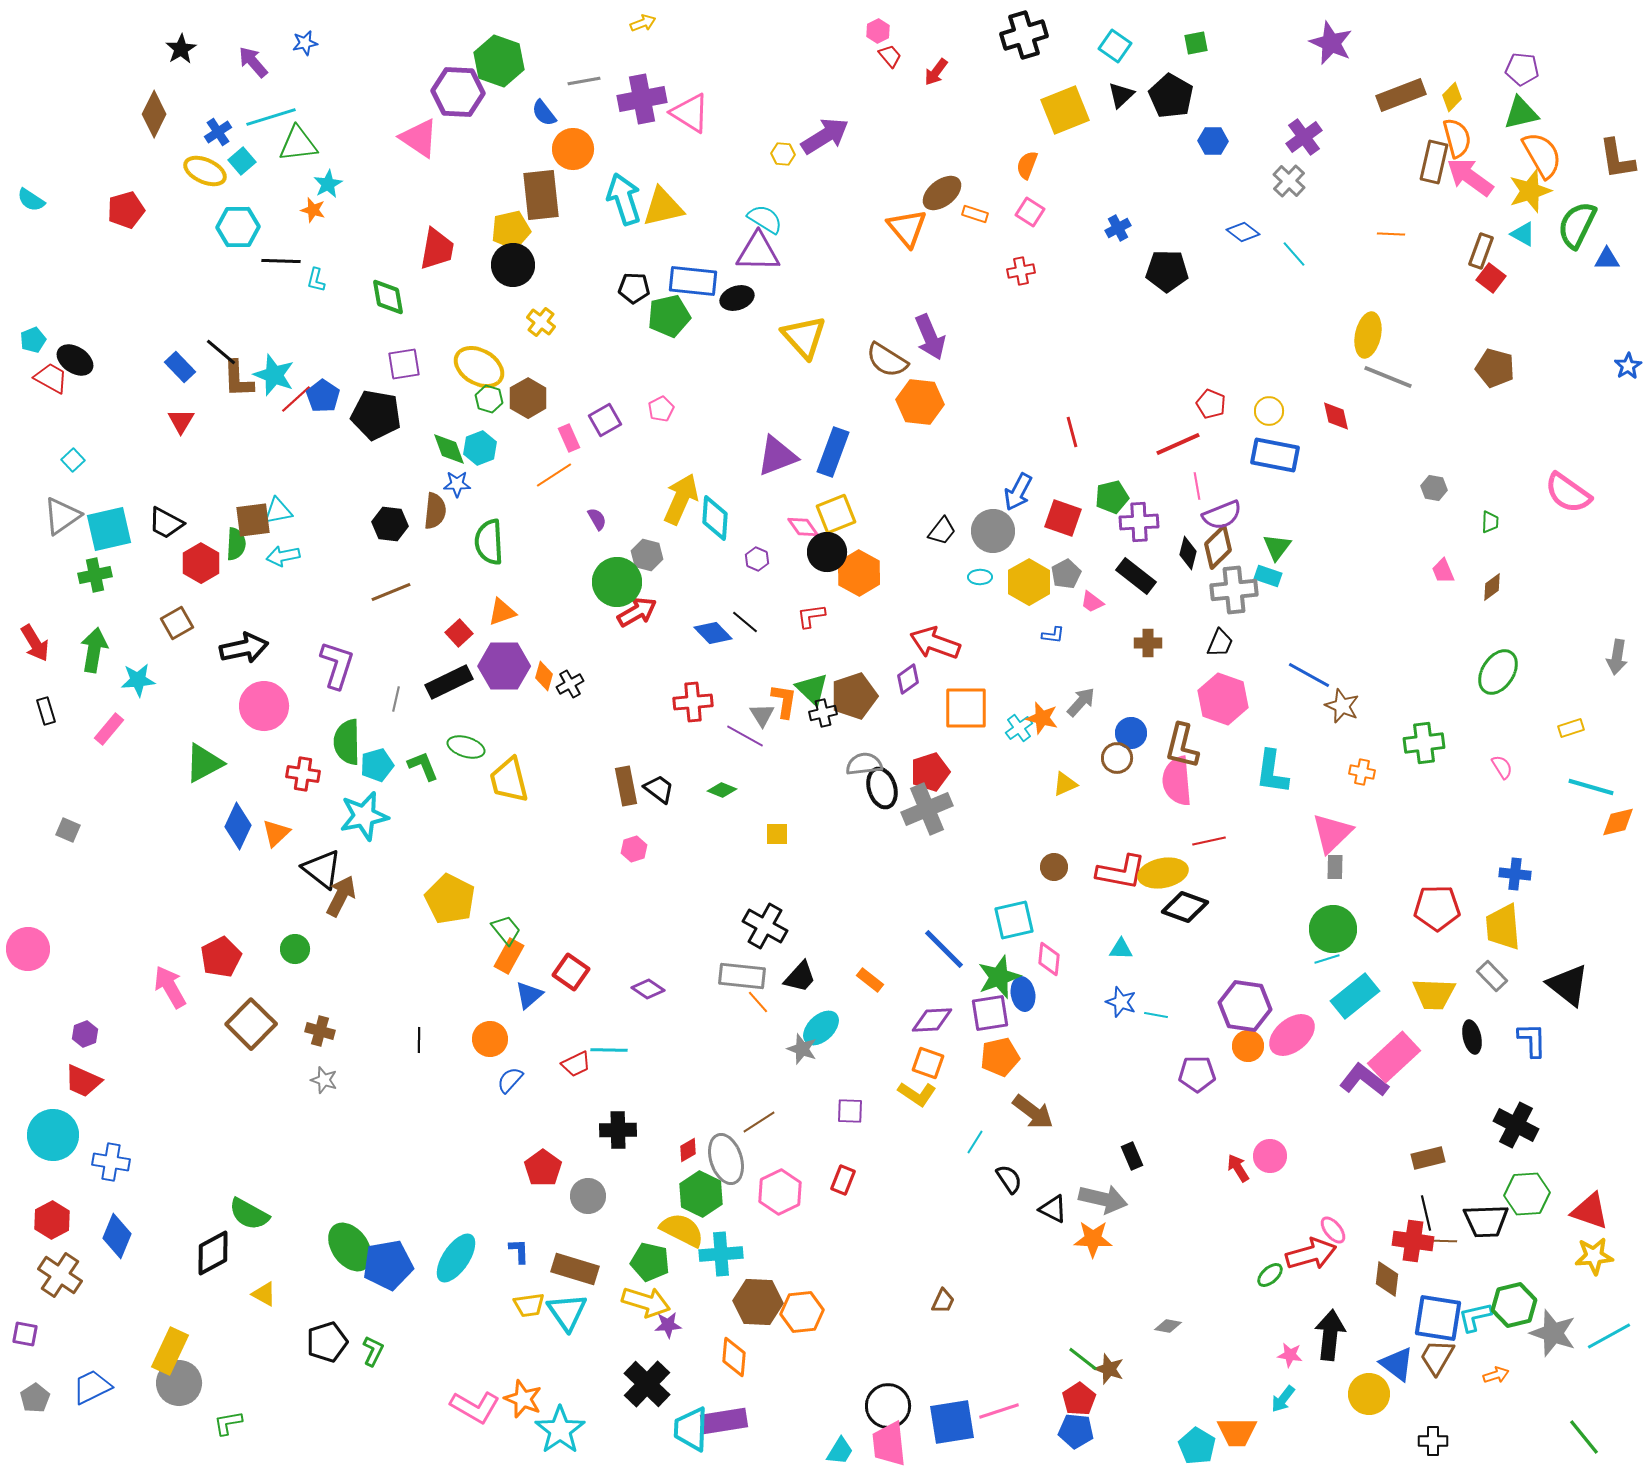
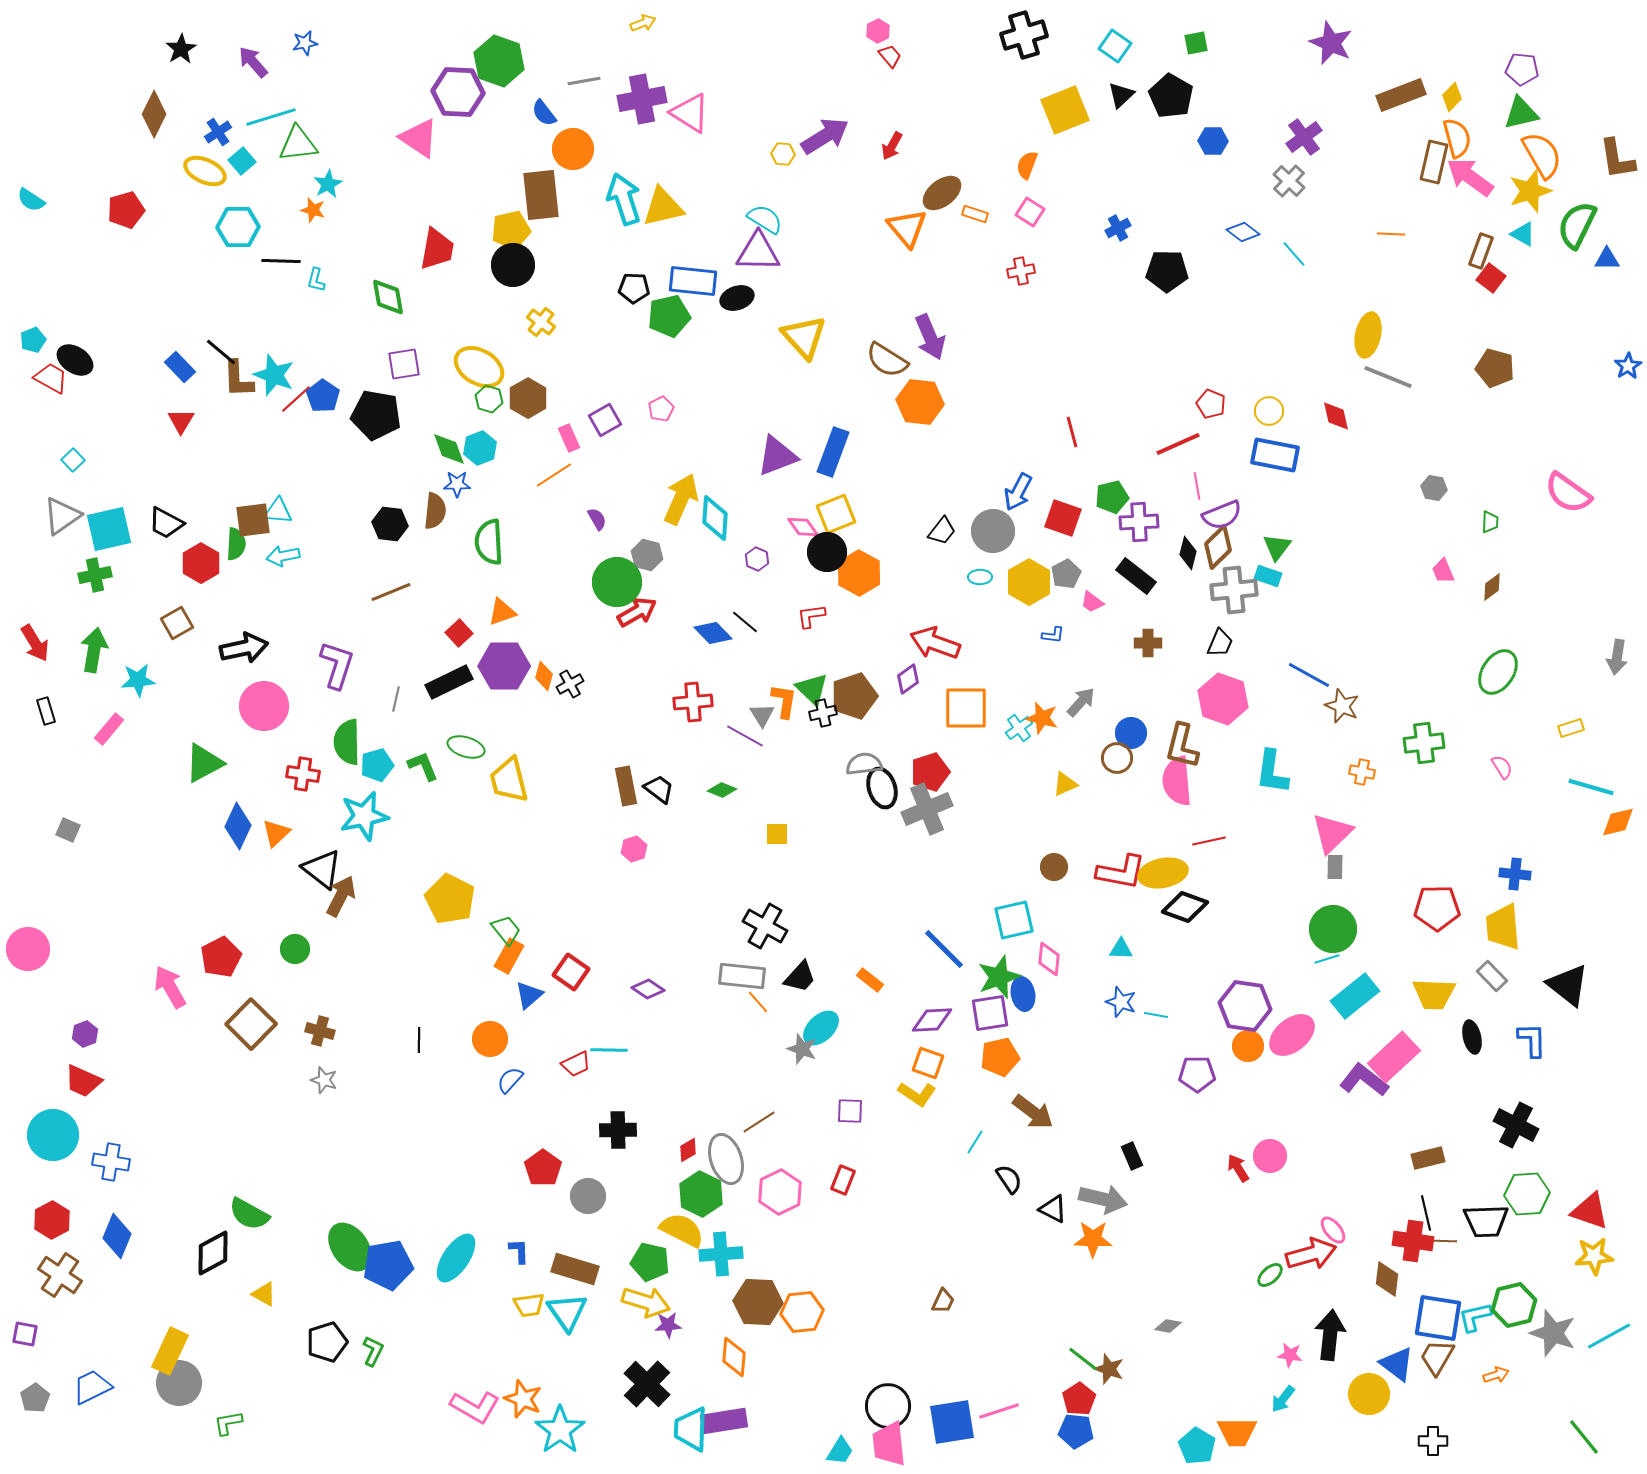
red arrow at (936, 72): moved 44 px left, 74 px down; rotated 8 degrees counterclockwise
cyan triangle at (278, 511): rotated 16 degrees clockwise
